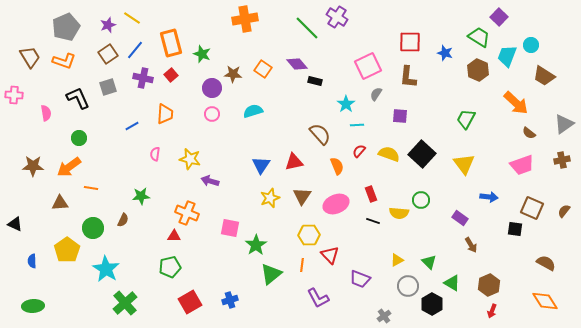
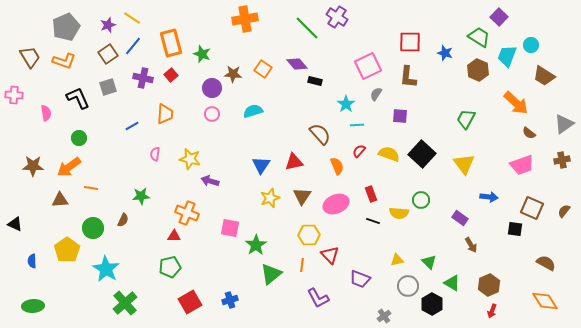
blue line at (135, 50): moved 2 px left, 4 px up
brown triangle at (60, 203): moved 3 px up
yellow triangle at (397, 260): rotated 16 degrees clockwise
